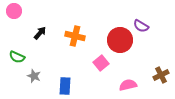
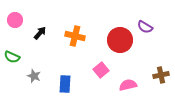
pink circle: moved 1 px right, 9 px down
purple semicircle: moved 4 px right, 1 px down
green semicircle: moved 5 px left
pink square: moved 7 px down
brown cross: rotated 14 degrees clockwise
blue rectangle: moved 2 px up
